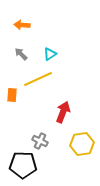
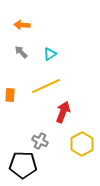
gray arrow: moved 2 px up
yellow line: moved 8 px right, 7 px down
orange rectangle: moved 2 px left
yellow hexagon: rotated 20 degrees counterclockwise
